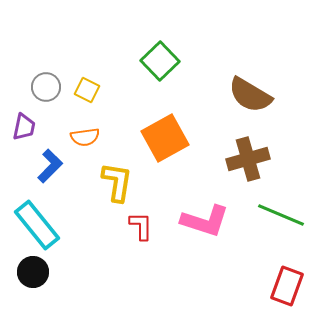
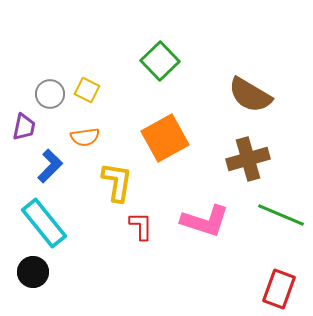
gray circle: moved 4 px right, 7 px down
cyan rectangle: moved 7 px right, 2 px up
red rectangle: moved 8 px left, 3 px down
